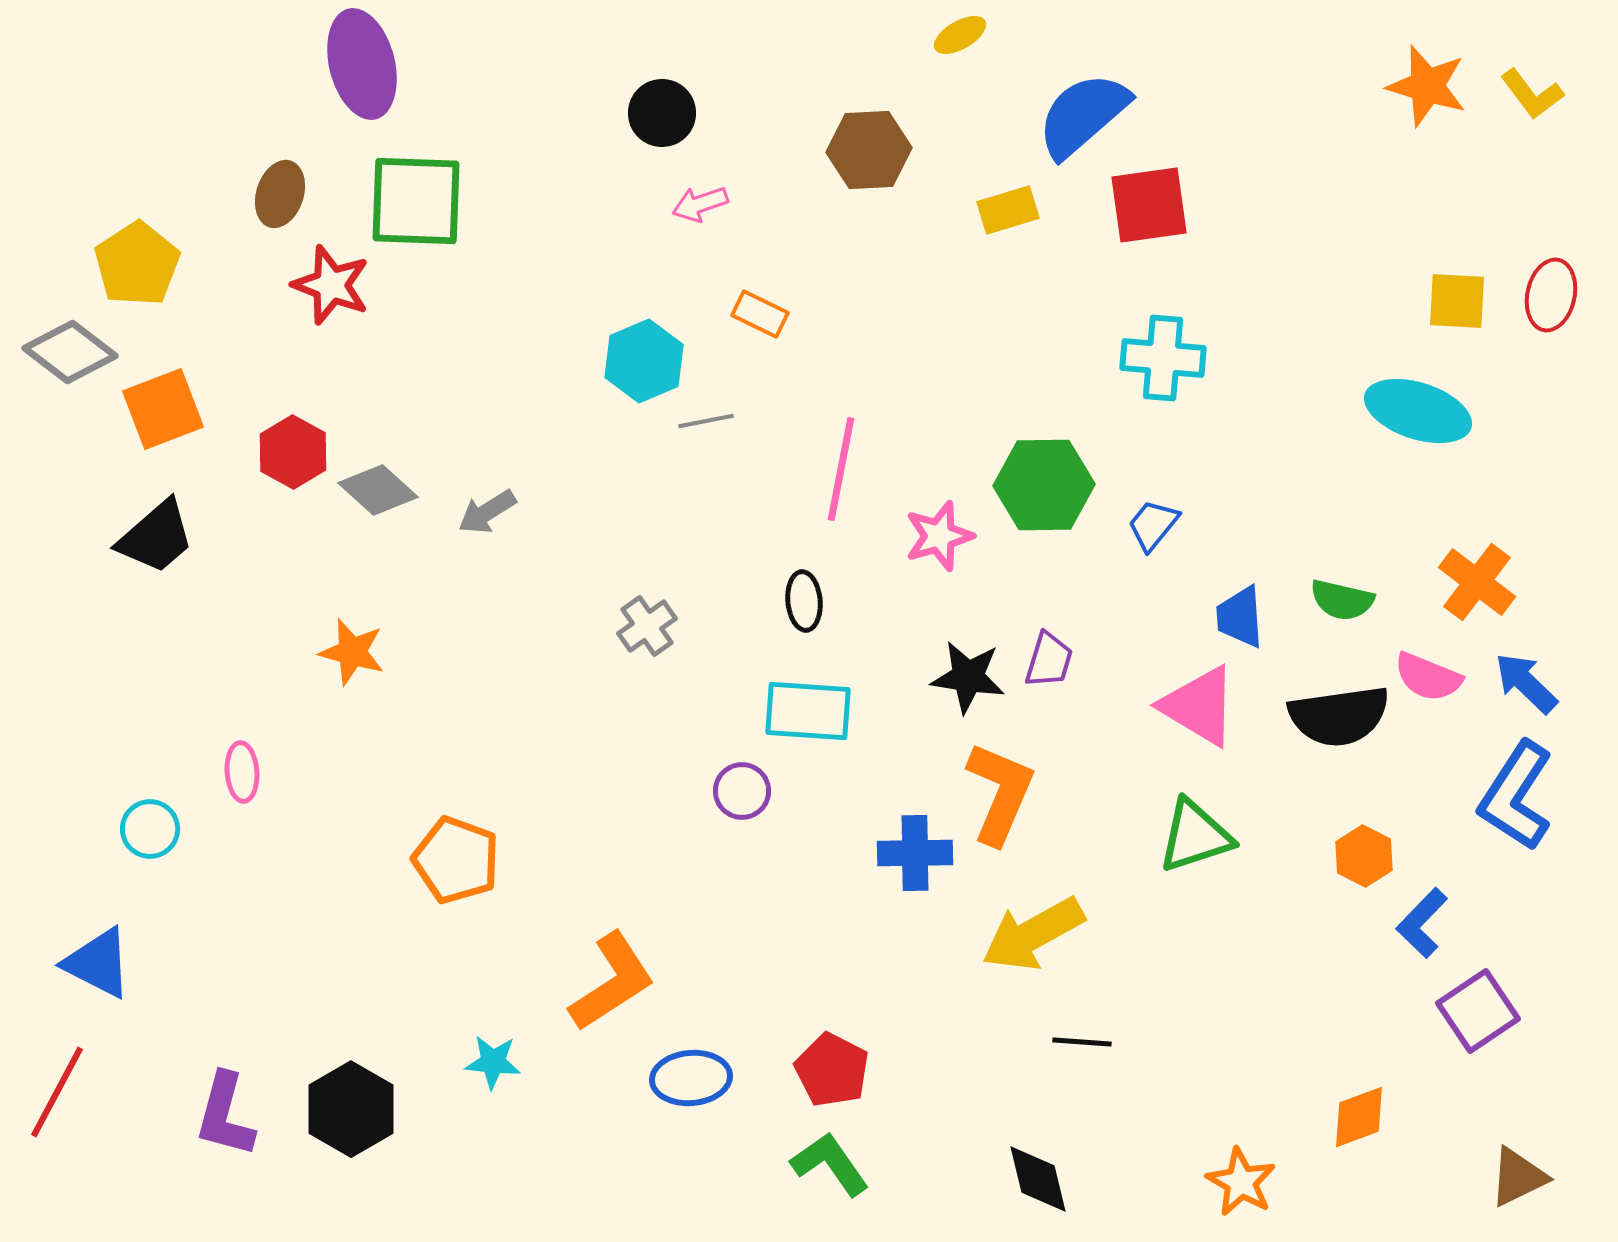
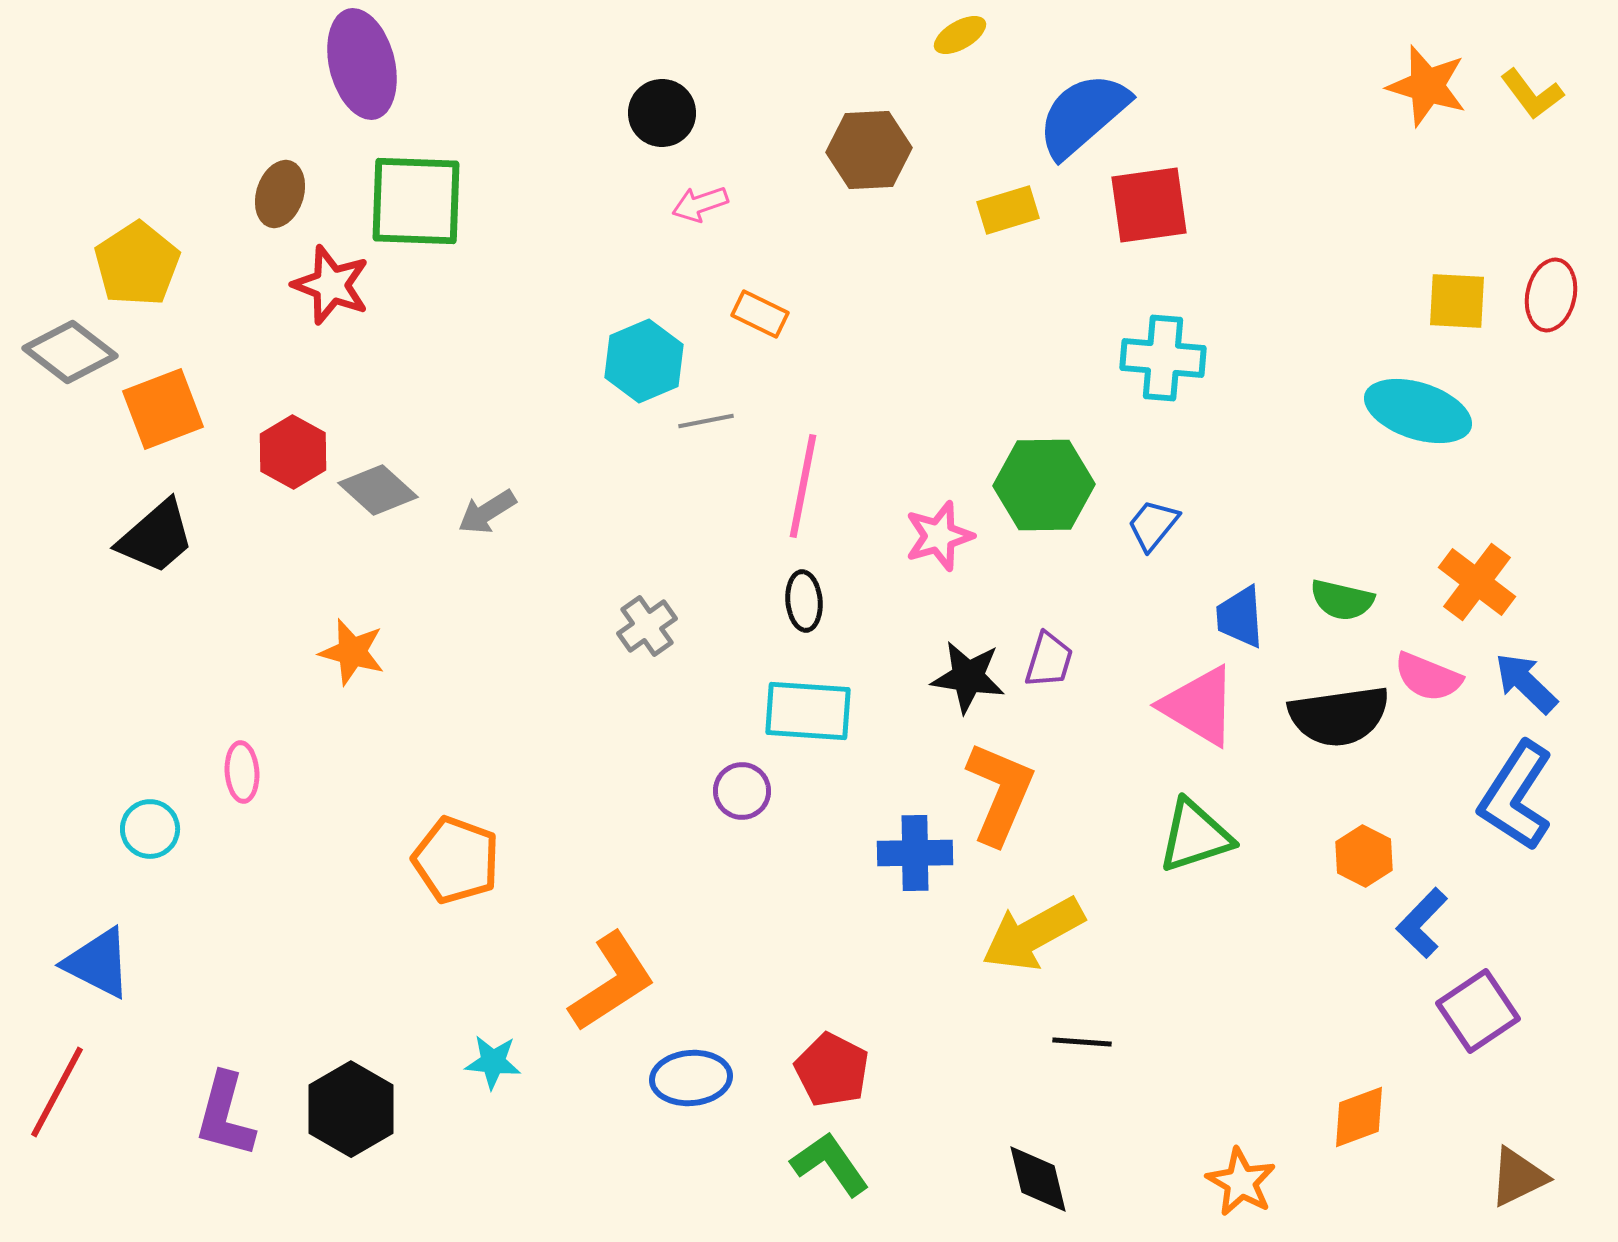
pink line at (841, 469): moved 38 px left, 17 px down
